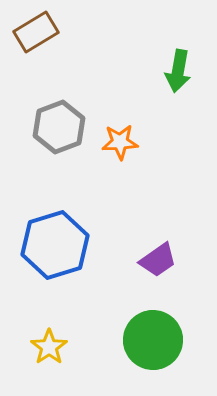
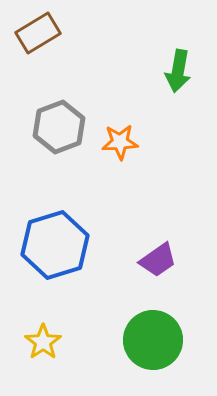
brown rectangle: moved 2 px right, 1 px down
yellow star: moved 6 px left, 5 px up
